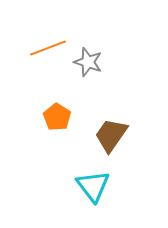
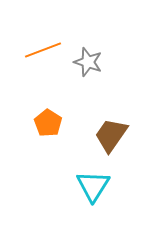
orange line: moved 5 px left, 2 px down
orange pentagon: moved 9 px left, 6 px down
cyan triangle: rotated 9 degrees clockwise
